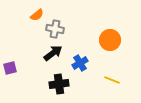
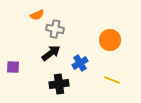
orange semicircle: rotated 16 degrees clockwise
black arrow: moved 2 px left
purple square: moved 3 px right, 1 px up; rotated 16 degrees clockwise
